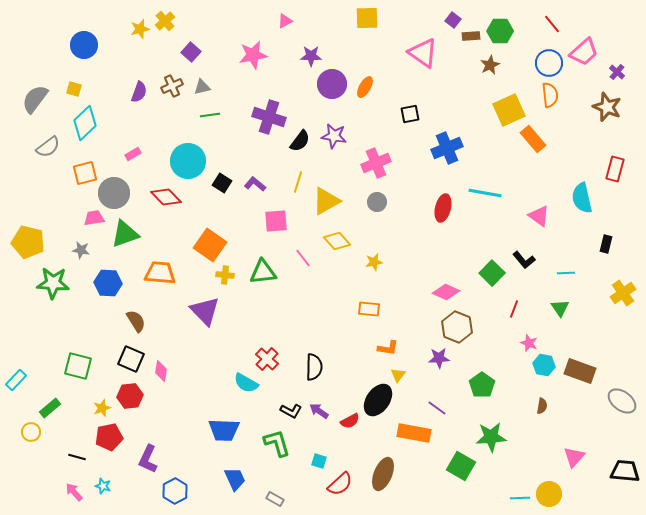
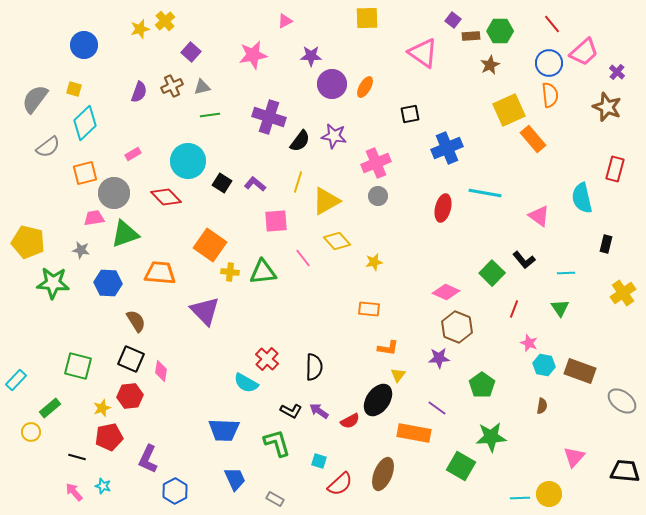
gray circle at (377, 202): moved 1 px right, 6 px up
yellow cross at (225, 275): moved 5 px right, 3 px up
